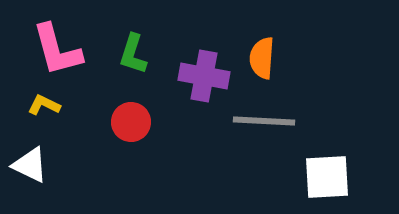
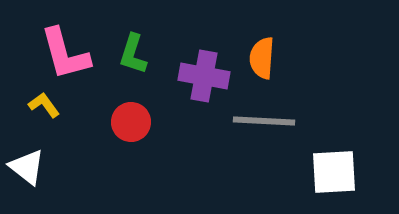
pink L-shape: moved 8 px right, 4 px down
yellow L-shape: rotated 28 degrees clockwise
white triangle: moved 3 px left, 2 px down; rotated 12 degrees clockwise
white square: moved 7 px right, 5 px up
